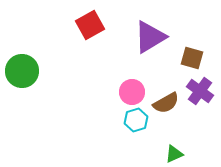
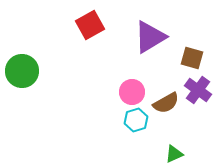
purple cross: moved 2 px left, 1 px up
